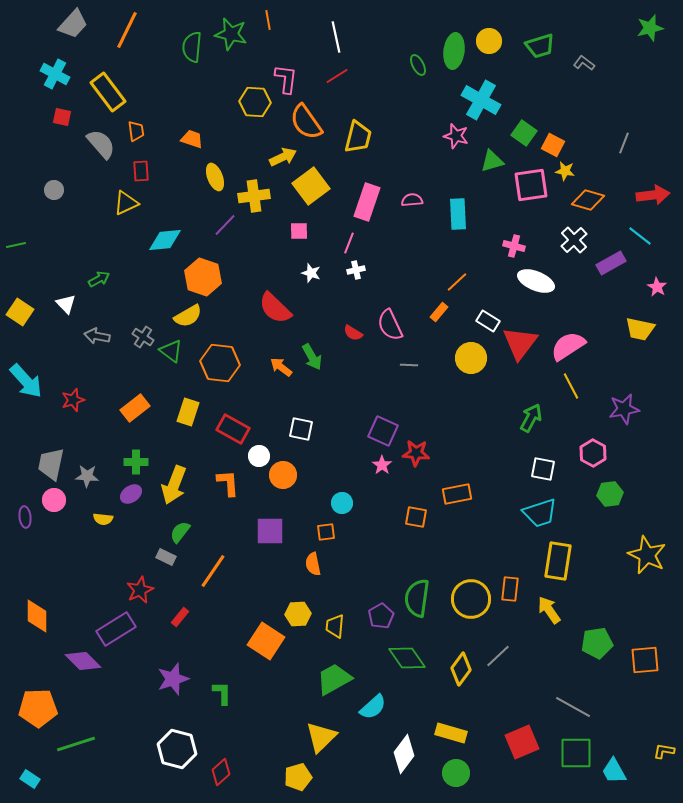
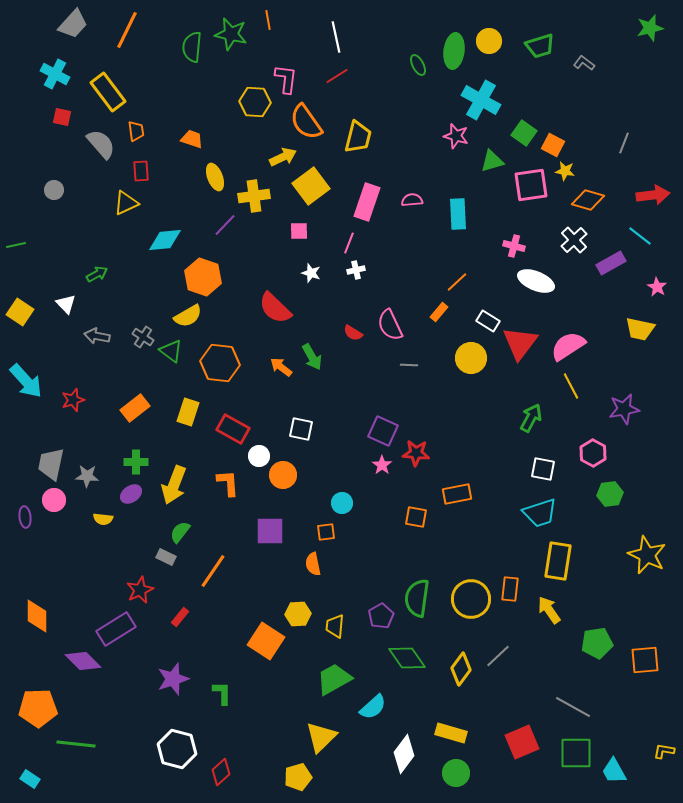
green arrow at (99, 279): moved 2 px left, 5 px up
green line at (76, 744): rotated 24 degrees clockwise
